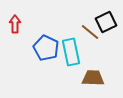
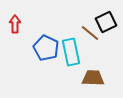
brown line: moved 1 px down
